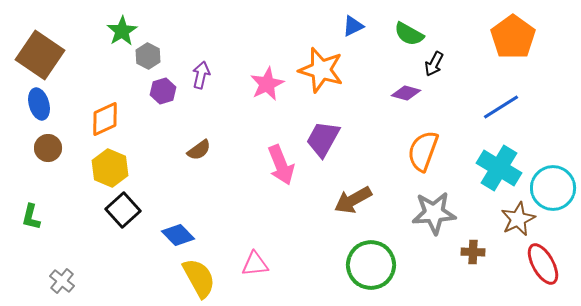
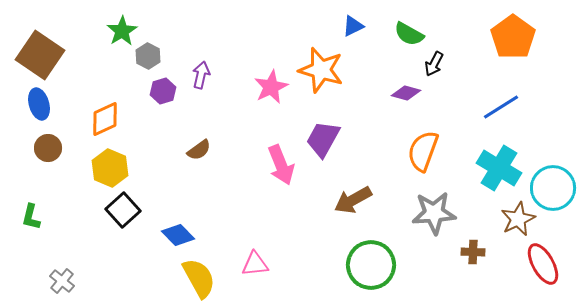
pink star: moved 4 px right, 3 px down
